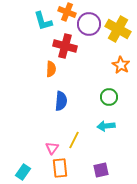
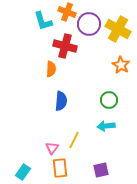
green circle: moved 3 px down
